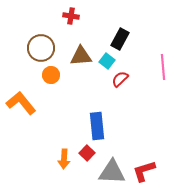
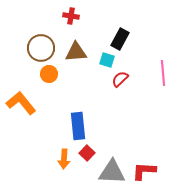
brown triangle: moved 5 px left, 4 px up
cyan square: moved 1 px up; rotated 21 degrees counterclockwise
pink line: moved 6 px down
orange circle: moved 2 px left, 1 px up
blue rectangle: moved 19 px left
red L-shape: rotated 20 degrees clockwise
